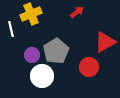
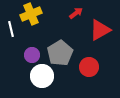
red arrow: moved 1 px left, 1 px down
red triangle: moved 5 px left, 12 px up
gray pentagon: moved 4 px right, 2 px down
